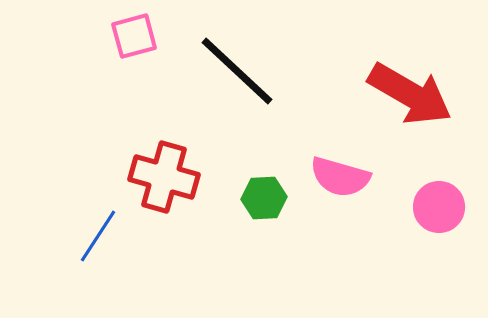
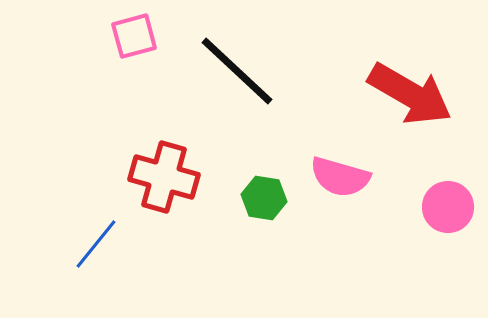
green hexagon: rotated 12 degrees clockwise
pink circle: moved 9 px right
blue line: moved 2 px left, 8 px down; rotated 6 degrees clockwise
